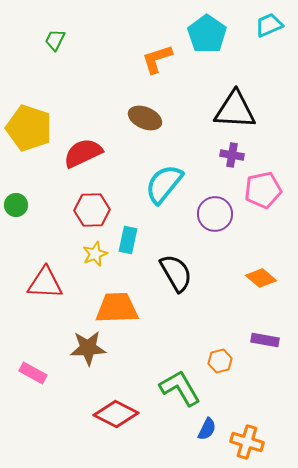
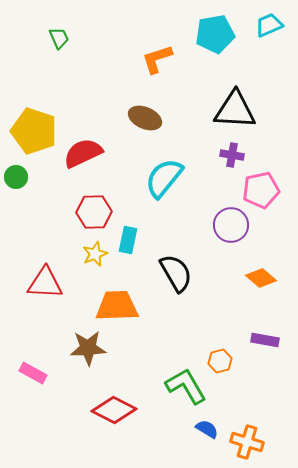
cyan pentagon: moved 8 px right; rotated 27 degrees clockwise
green trapezoid: moved 4 px right, 2 px up; rotated 130 degrees clockwise
yellow pentagon: moved 5 px right, 3 px down
cyan semicircle: moved 6 px up
pink pentagon: moved 2 px left
green circle: moved 28 px up
red hexagon: moved 2 px right, 2 px down
purple circle: moved 16 px right, 11 px down
orange trapezoid: moved 2 px up
green L-shape: moved 6 px right, 2 px up
red diamond: moved 2 px left, 4 px up
blue semicircle: rotated 85 degrees counterclockwise
